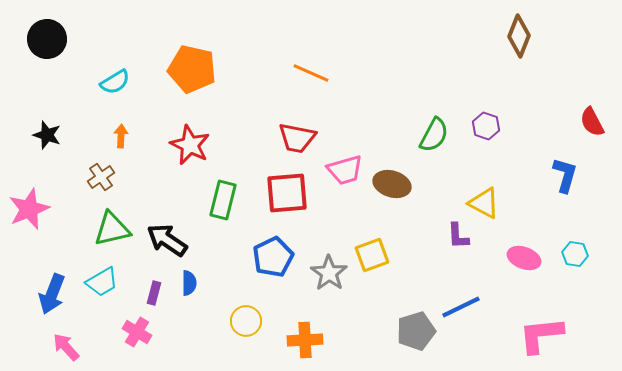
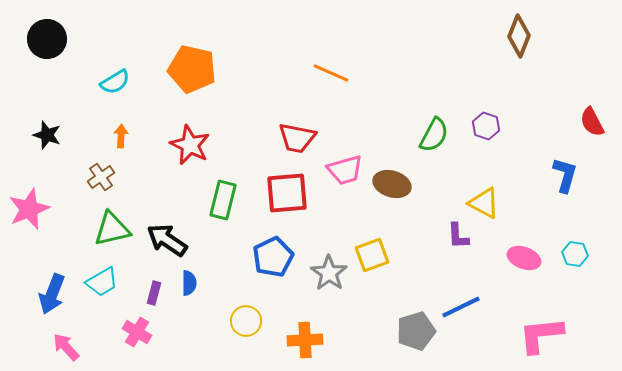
orange line: moved 20 px right
